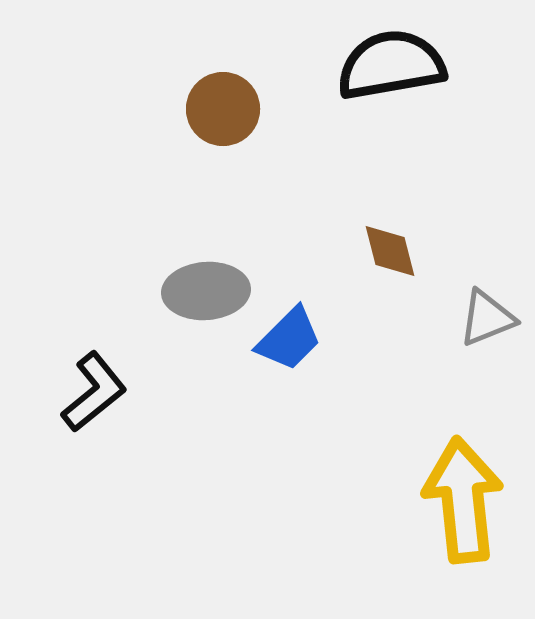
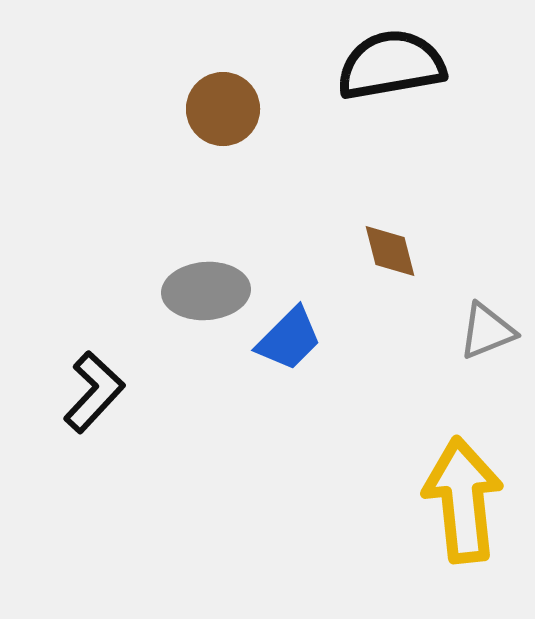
gray triangle: moved 13 px down
black L-shape: rotated 8 degrees counterclockwise
